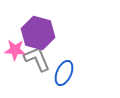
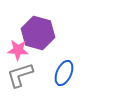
pink star: moved 3 px right
gray L-shape: moved 17 px left, 16 px down; rotated 84 degrees counterclockwise
